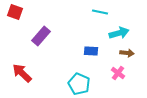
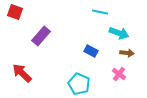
cyan arrow: rotated 36 degrees clockwise
blue rectangle: rotated 24 degrees clockwise
pink cross: moved 1 px right, 1 px down
